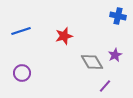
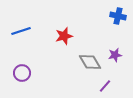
purple star: rotated 16 degrees clockwise
gray diamond: moved 2 px left
